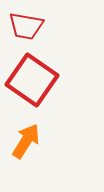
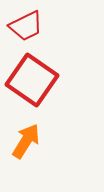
red trapezoid: rotated 36 degrees counterclockwise
